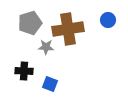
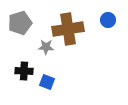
gray pentagon: moved 10 px left
blue square: moved 3 px left, 2 px up
